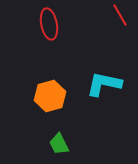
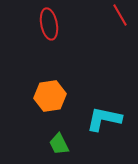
cyan L-shape: moved 35 px down
orange hexagon: rotated 8 degrees clockwise
